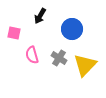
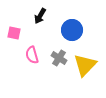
blue circle: moved 1 px down
